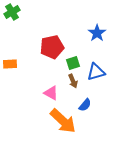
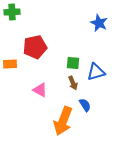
green cross: rotated 28 degrees clockwise
blue star: moved 2 px right, 10 px up; rotated 12 degrees counterclockwise
red pentagon: moved 17 px left
green square: rotated 24 degrees clockwise
brown arrow: moved 2 px down
pink triangle: moved 11 px left, 3 px up
blue semicircle: rotated 72 degrees counterclockwise
orange arrow: rotated 68 degrees clockwise
